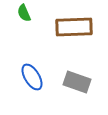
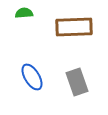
green semicircle: rotated 108 degrees clockwise
gray rectangle: rotated 52 degrees clockwise
